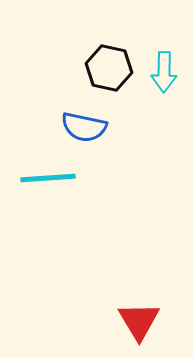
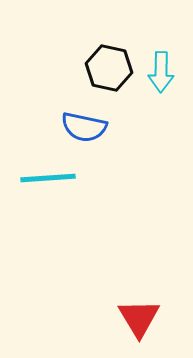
cyan arrow: moved 3 px left
red triangle: moved 3 px up
